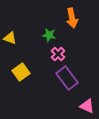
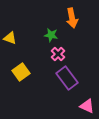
green star: moved 2 px right
